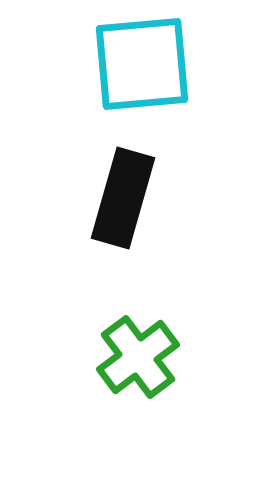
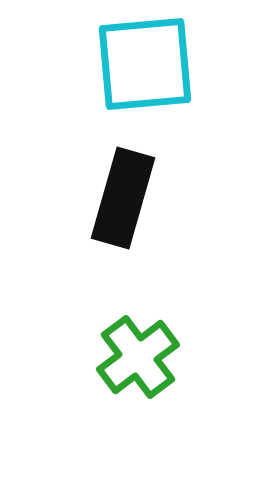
cyan square: moved 3 px right
